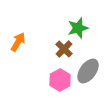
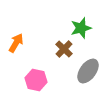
green star: moved 3 px right
orange arrow: moved 2 px left, 1 px down
pink hexagon: moved 24 px left; rotated 20 degrees counterclockwise
